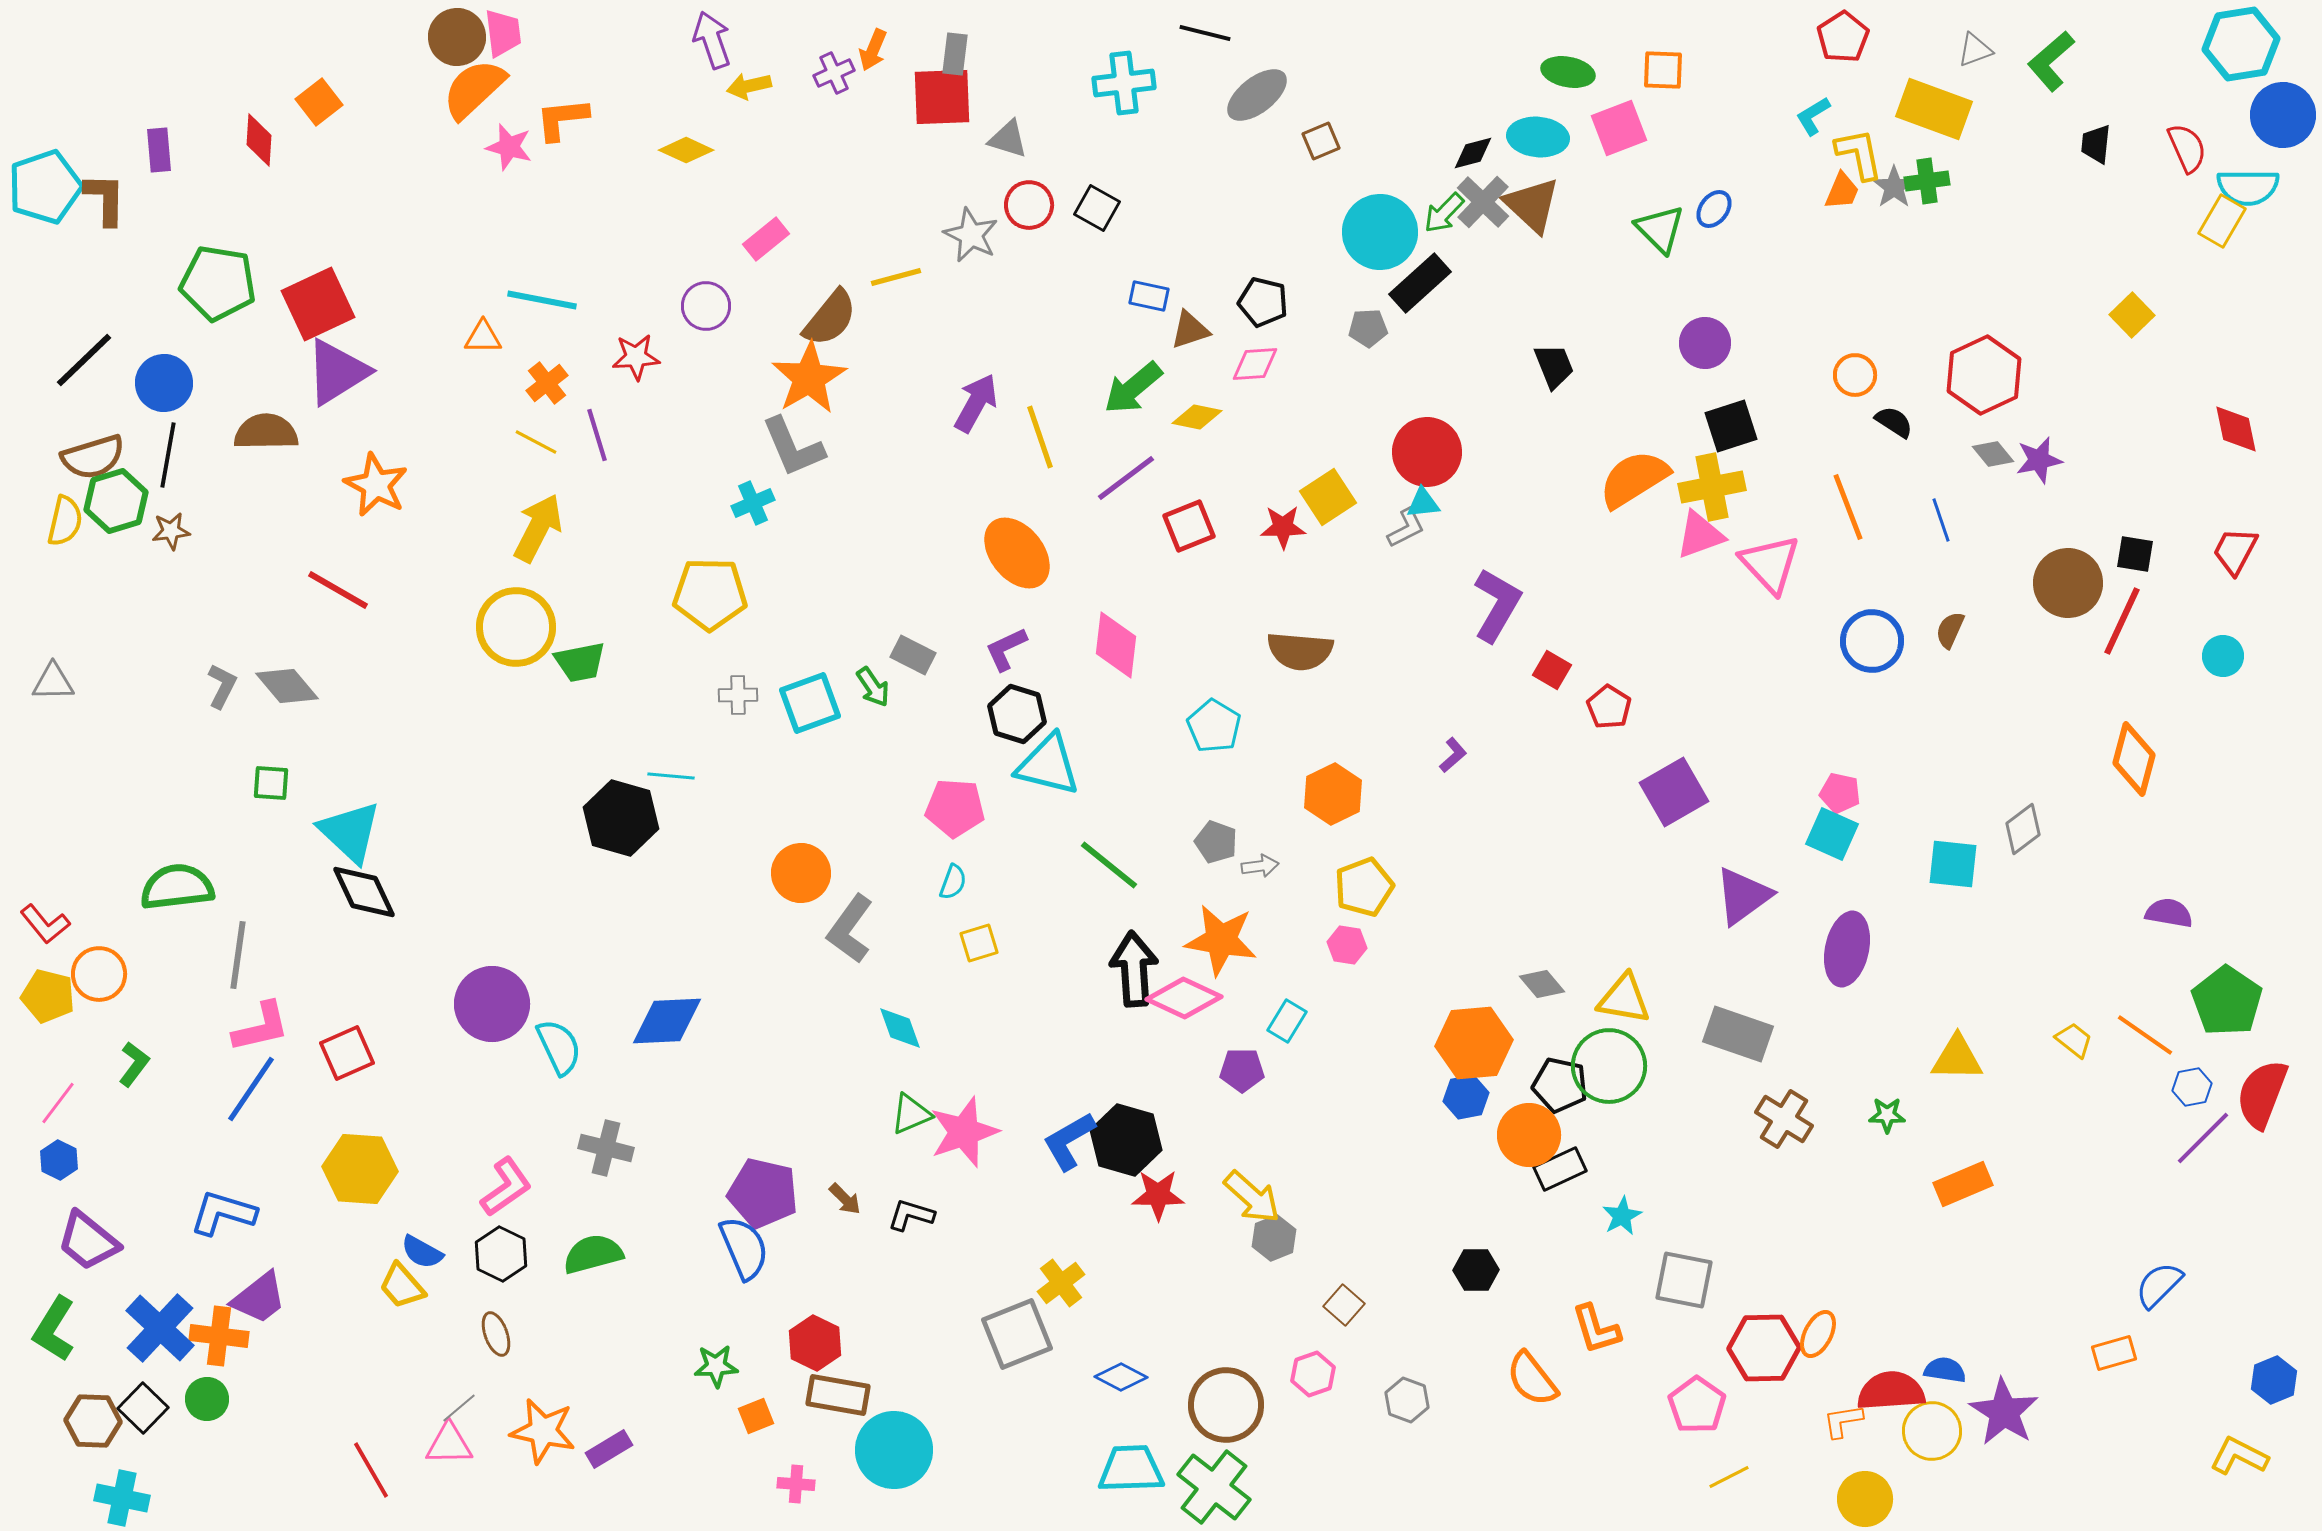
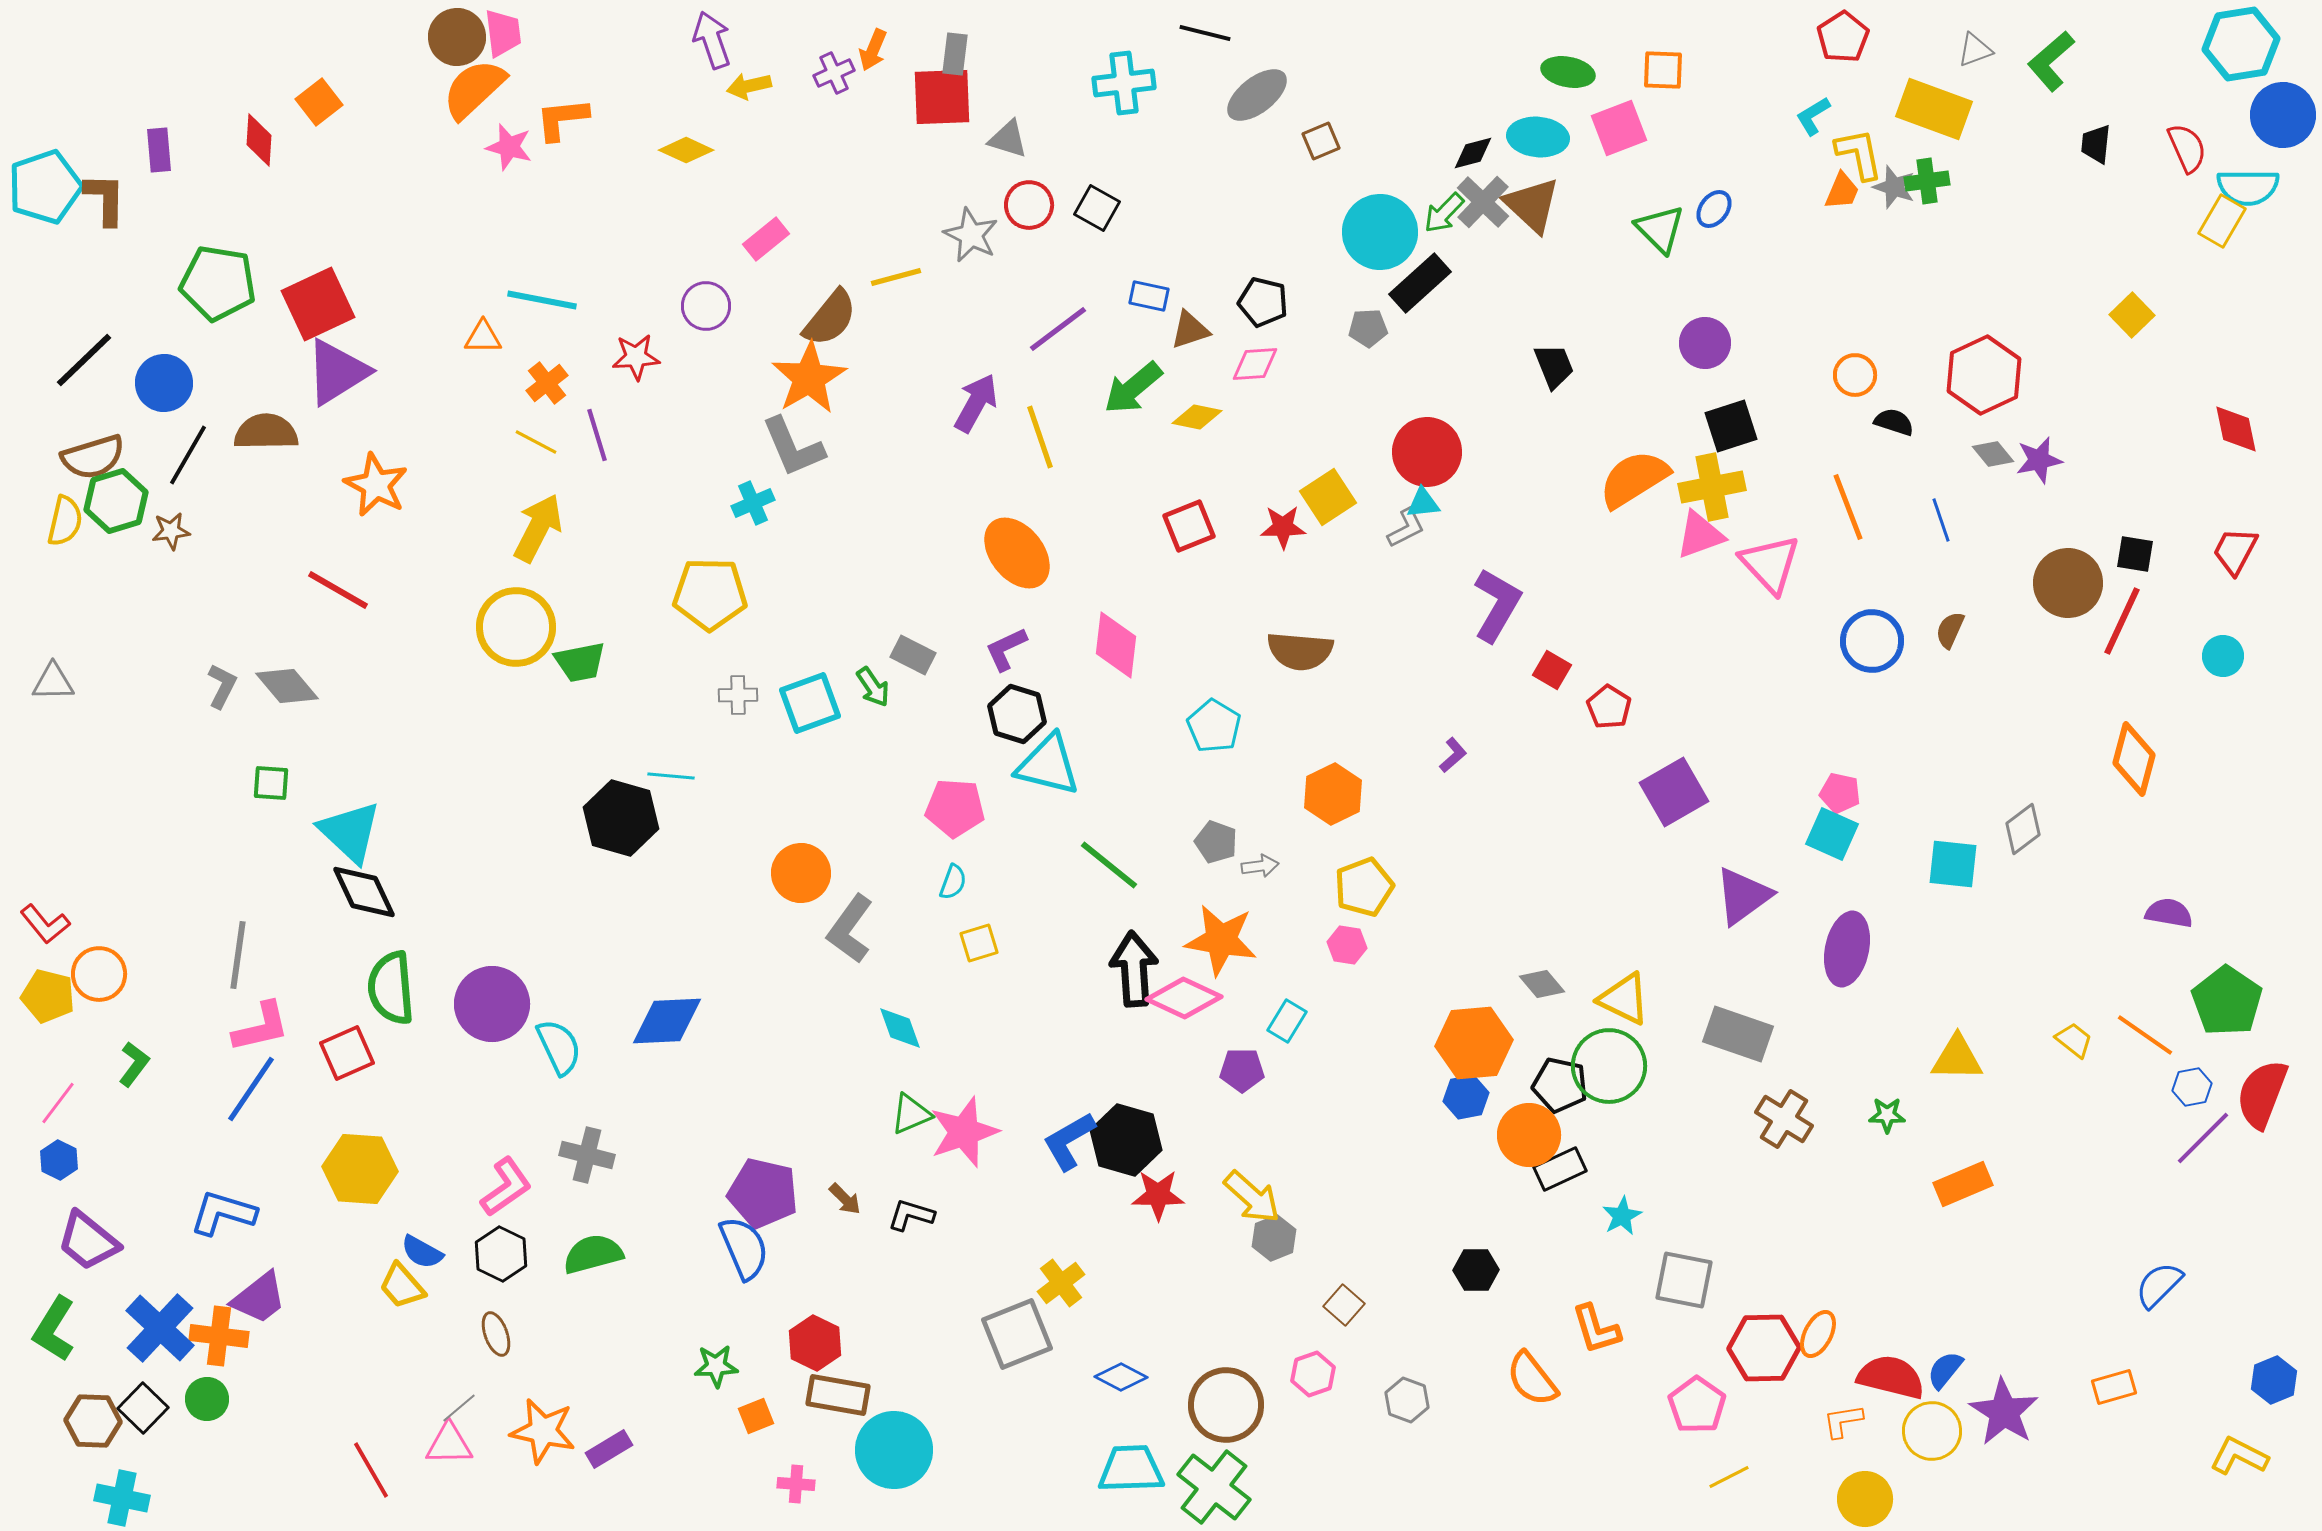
gray star at (1894, 187): rotated 18 degrees counterclockwise
black semicircle at (1894, 422): rotated 15 degrees counterclockwise
black line at (168, 455): moved 20 px right; rotated 20 degrees clockwise
purple line at (1126, 478): moved 68 px left, 149 px up
green semicircle at (177, 887): moved 214 px right, 101 px down; rotated 88 degrees counterclockwise
yellow triangle at (1624, 999): rotated 16 degrees clockwise
gray cross at (606, 1148): moved 19 px left, 7 px down
orange rectangle at (2114, 1353): moved 34 px down
blue semicircle at (1945, 1370): rotated 60 degrees counterclockwise
red semicircle at (1891, 1391): moved 14 px up; rotated 18 degrees clockwise
